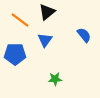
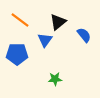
black triangle: moved 11 px right, 10 px down
blue pentagon: moved 2 px right
